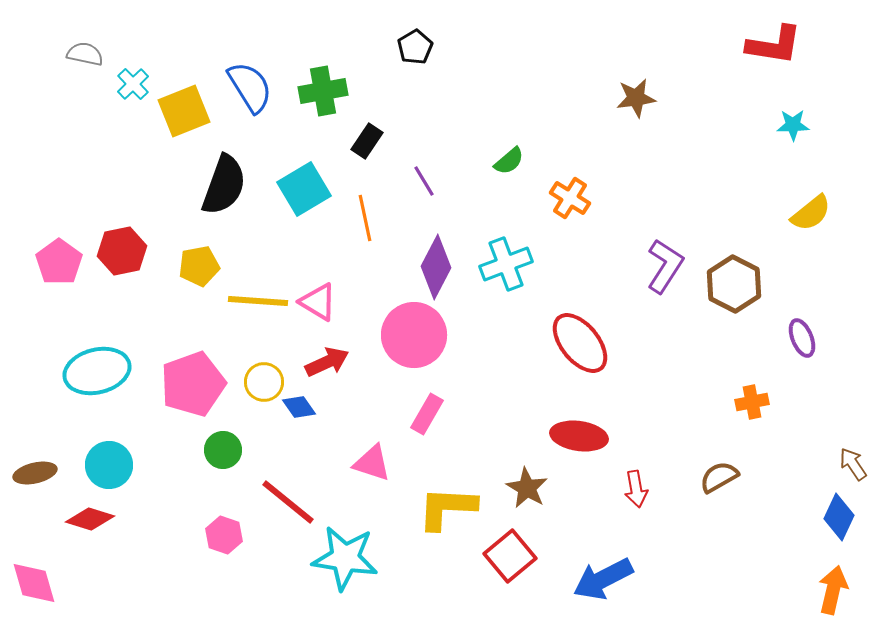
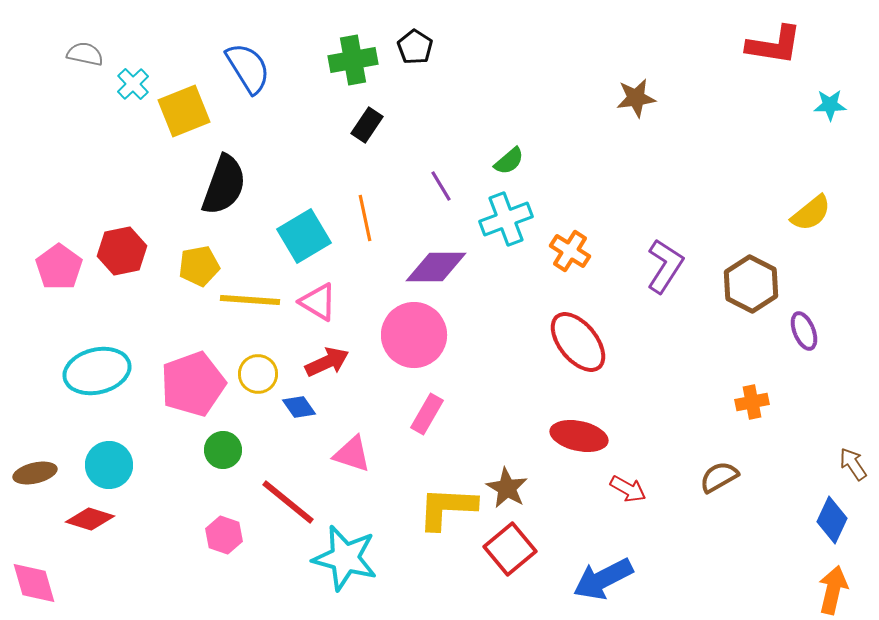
black pentagon at (415, 47): rotated 8 degrees counterclockwise
blue semicircle at (250, 87): moved 2 px left, 19 px up
green cross at (323, 91): moved 30 px right, 31 px up
cyan star at (793, 125): moved 37 px right, 20 px up
black rectangle at (367, 141): moved 16 px up
purple line at (424, 181): moved 17 px right, 5 px down
cyan square at (304, 189): moved 47 px down
orange cross at (570, 198): moved 53 px down
pink pentagon at (59, 262): moved 5 px down
cyan cross at (506, 264): moved 45 px up
purple diamond at (436, 267): rotated 62 degrees clockwise
brown hexagon at (734, 284): moved 17 px right
yellow line at (258, 301): moved 8 px left, 1 px up
purple ellipse at (802, 338): moved 2 px right, 7 px up
red ellipse at (580, 343): moved 2 px left, 1 px up
yellow circle at (264, 382): moved 6 px left, 8 px up
red ellipse at (579, 436): rotated 4 degrees clockwise
pink triangle at (372, 463): moved 20 px left, 9 px up
brown star at (527, 488): moved 20 px left
red arrow at (636, 489): moved 8 px left; rotated 51 degrees counterclockwise
blue diamond at (839, 517): moved 7 px left, 3 px down
red square at (510, 556): moved 7 px up
cyan star at (345, 558): rotated 6 degrees clockwise
